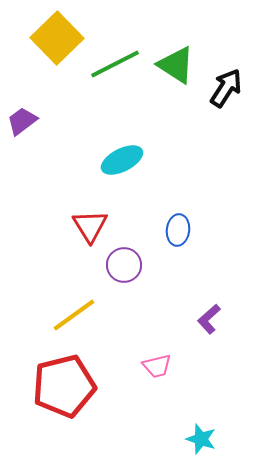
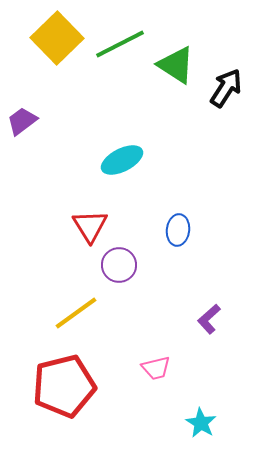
green line: moved 5 px right, 20 px up
purple circle: moved 5 px left
yellow line: moved 2 px right, 2 px up
pink trapezoid: moved 1 px left, 2 px down
cyan star: moved 16 px up; rotated 12 degrees clockwise
